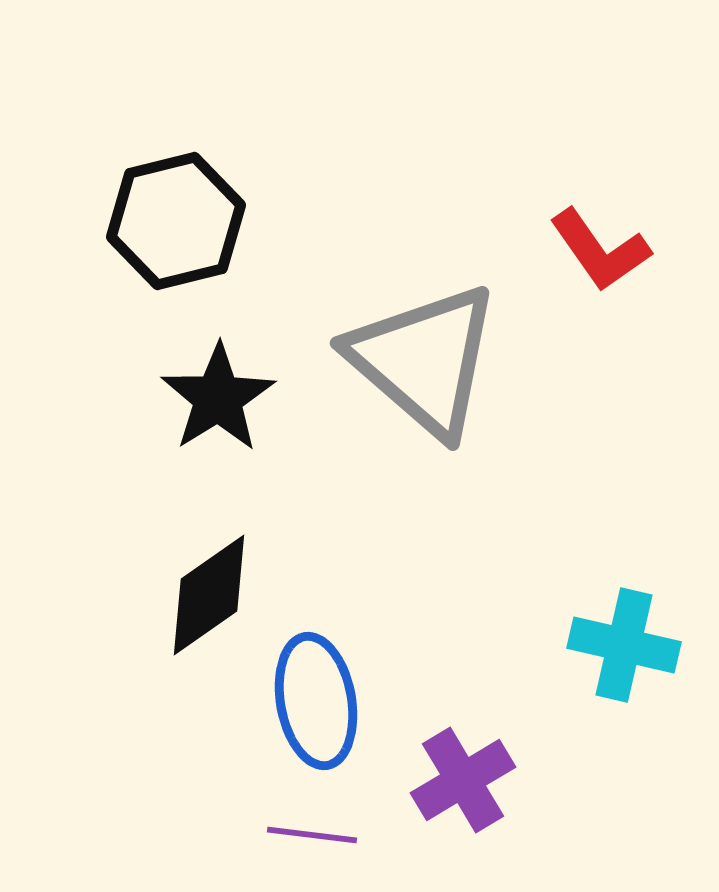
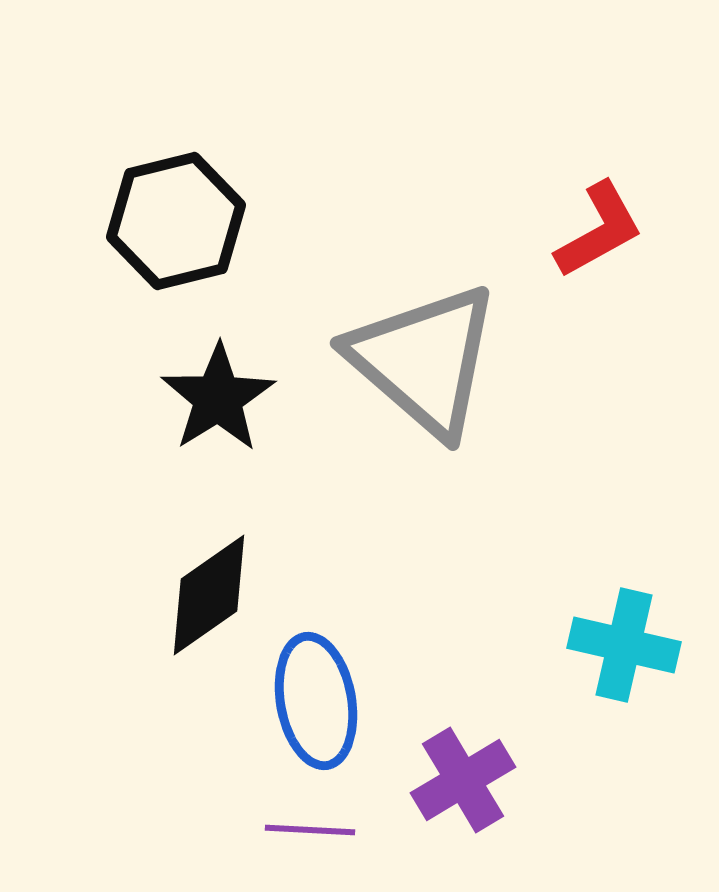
red L-shape: moved 1 px left, 20 px up; rotated 84 degrees counterclockwise
purple line: moved 2 px left, 5 px up; rotated 4 degrees counterclockwise
